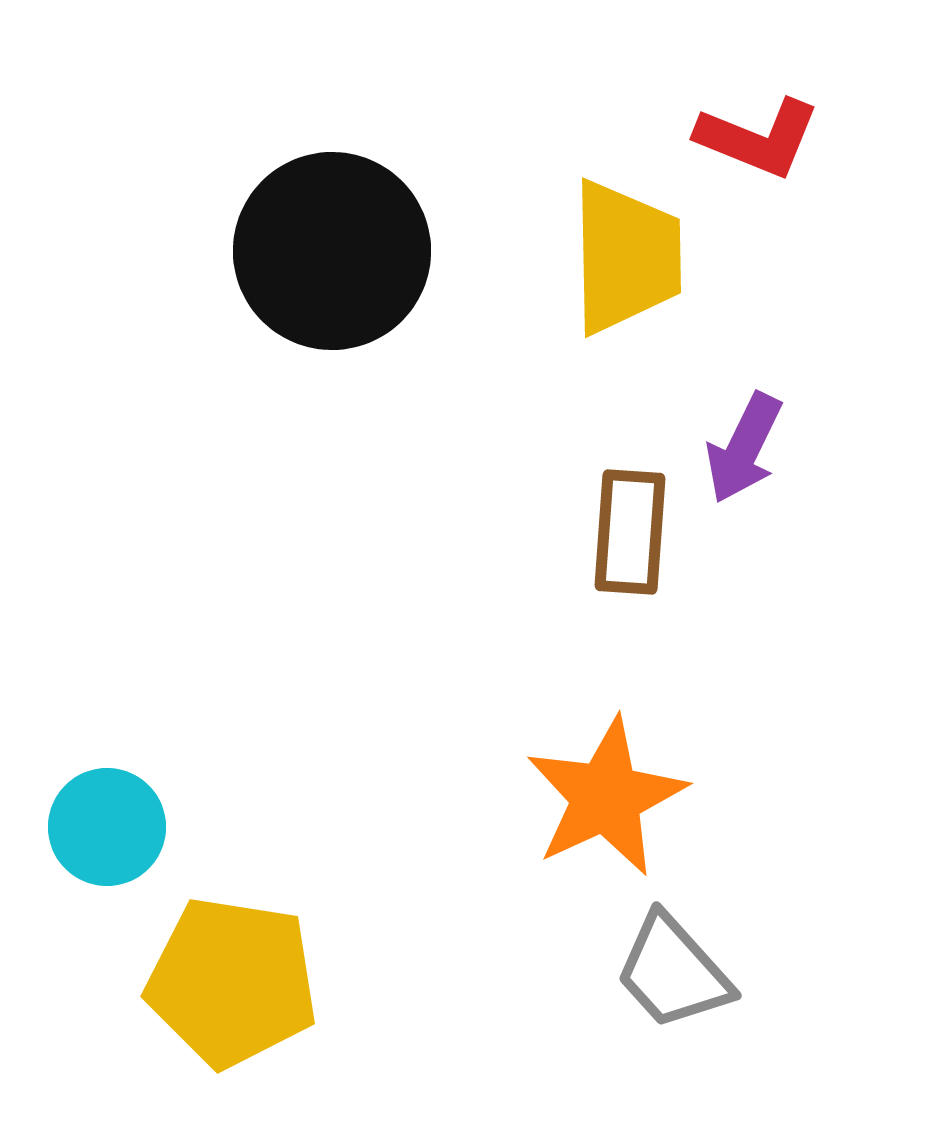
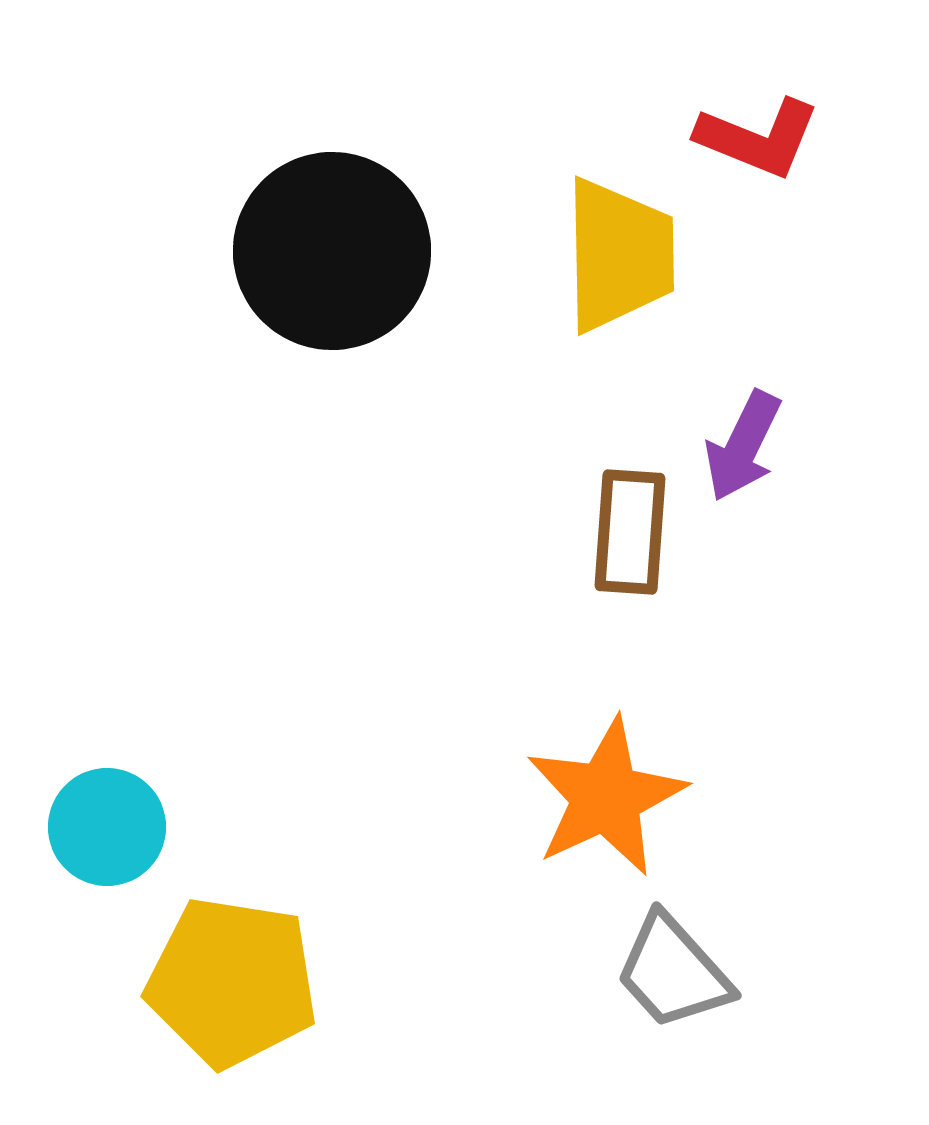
yellow trapezoid: moved 7 px left, 2 px up
purple arrow: moved 1 px left, 2 px up
